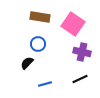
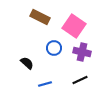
brown rectangle: rotated 18 degrees clockwise
pink square: moved 1 px right, 2 px down
blue circle: moved 16 px right, 4 px down
black semicircle: rotated 88 degrees clockwise
black line: moved 1 px down
